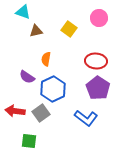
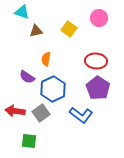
cyan triangle: moved 1 px left
blue L-shape: moved 5 px left, 3 px up
